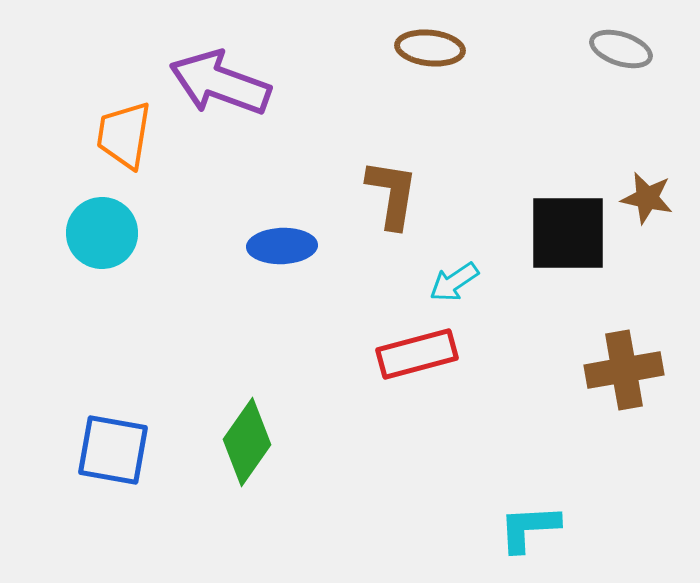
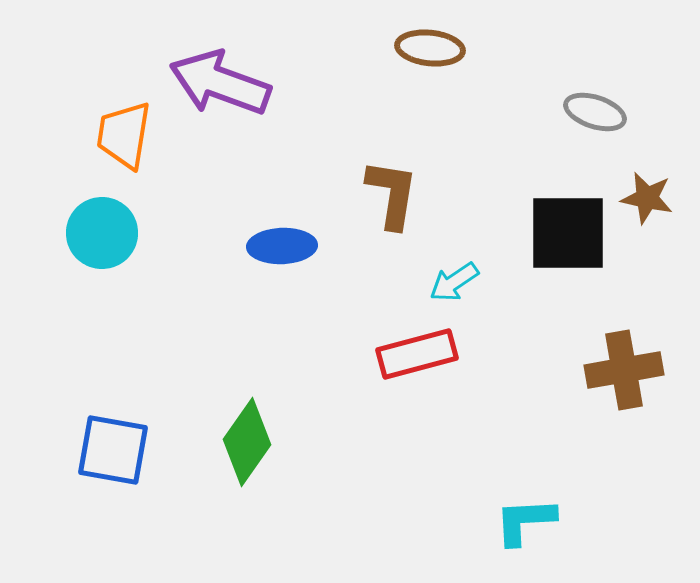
gray ellipse: moved 26 px left, 63 px down
cyan L-shape: moved 4 px left, 7 px up
